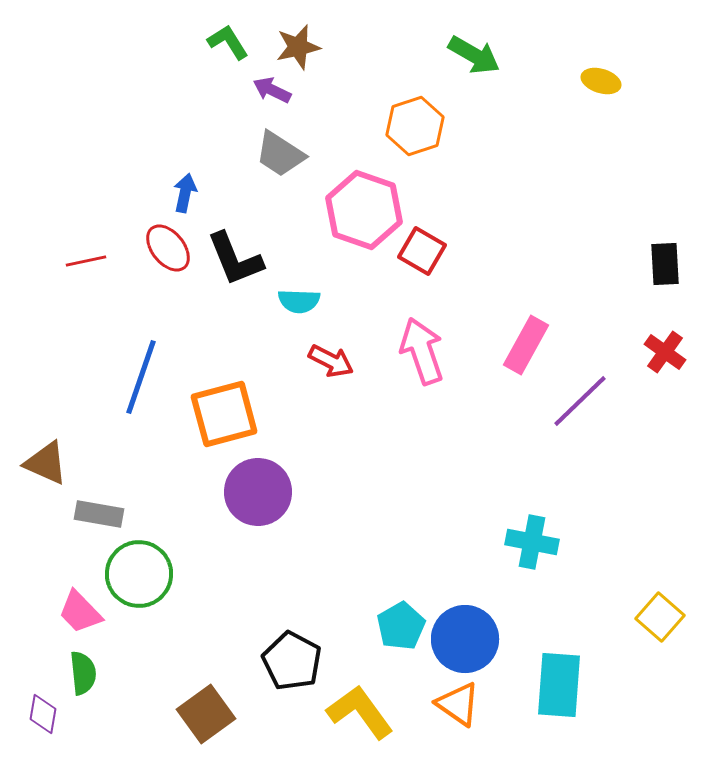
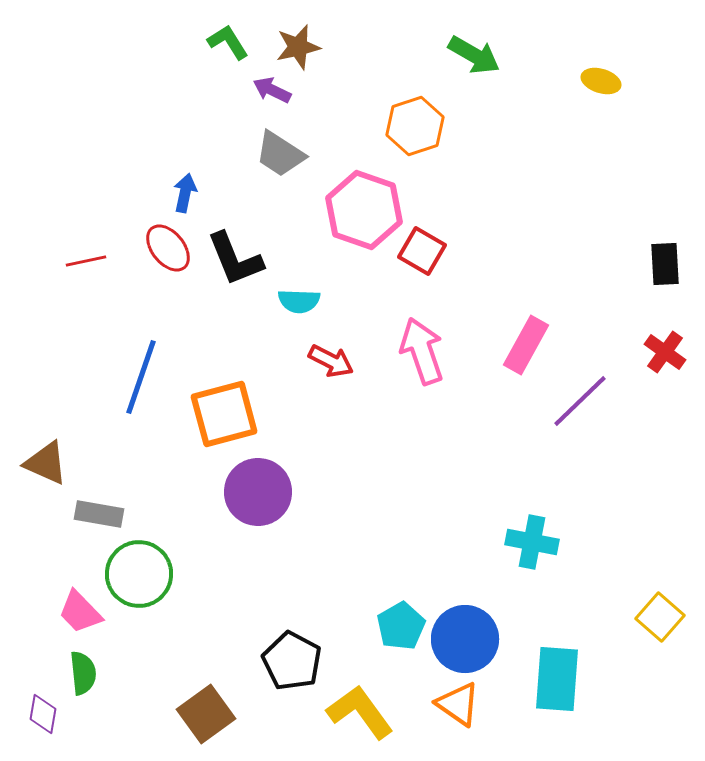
cyan rectangle: moved 2 px left, 6 px up
